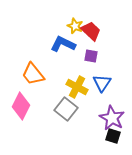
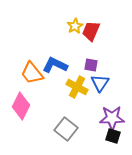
yellow star: rotated 21 degrees clockwise
red trapezoid: rotated 110 degrees counterclockwise
blue L-shape: moved 8 px left, 21 px down
purple square: moved 9 px down
orange trapezoid: moved 1 px left, 1 px up
blue triangle: moved 2 px left
gray square: moved 20 px down
purple star: rotated 30 degrees counterclockwise
